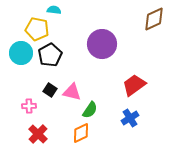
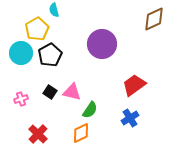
cyan semicircle: rotated 112 degrees counterclockwise
yellow pentagon: rotated 30 degrees clockwise
black square: moved 2 px down
pink cross: moved 8 px left, 7 px up; rotated 16 degrees counterclockwise
